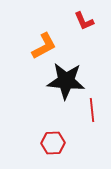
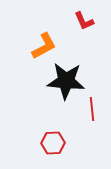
red line: moved 1 px up
